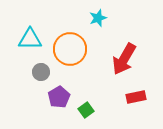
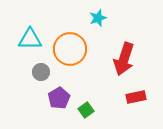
red arrow: rotated 12 degrees counterclockwise
purple pentagon: moved 1 px down
